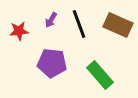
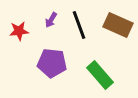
black line: moved 1 px down
